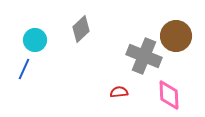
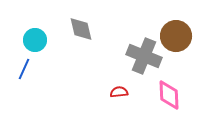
gray diamond: rotated 60 degrees counterclockwise
